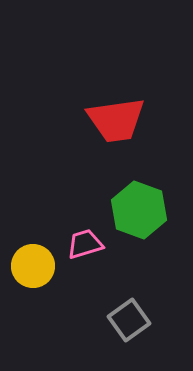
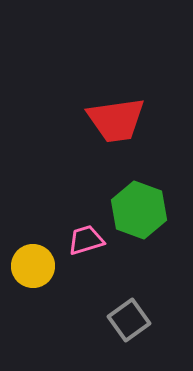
pink trapezoid: moved 1 px right, 4 px up
